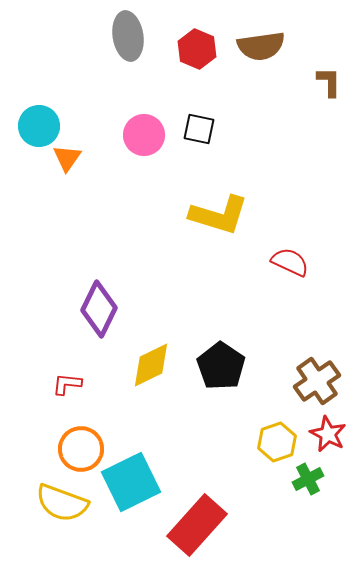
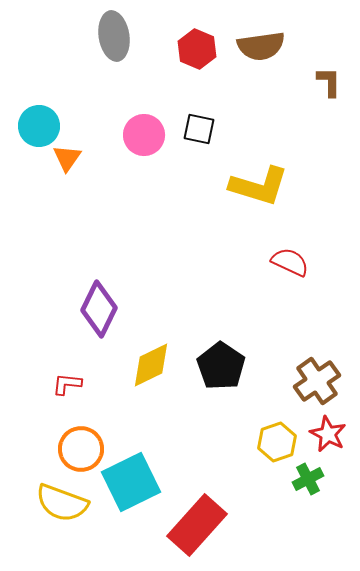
gray ellipse: moved 14 px left
yellow L-shape: moved 40 px right, 29 px up
